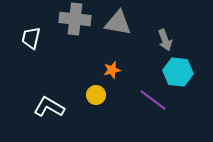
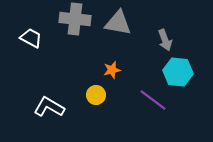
white trapezoid: rotated 105 degrees clockwise
